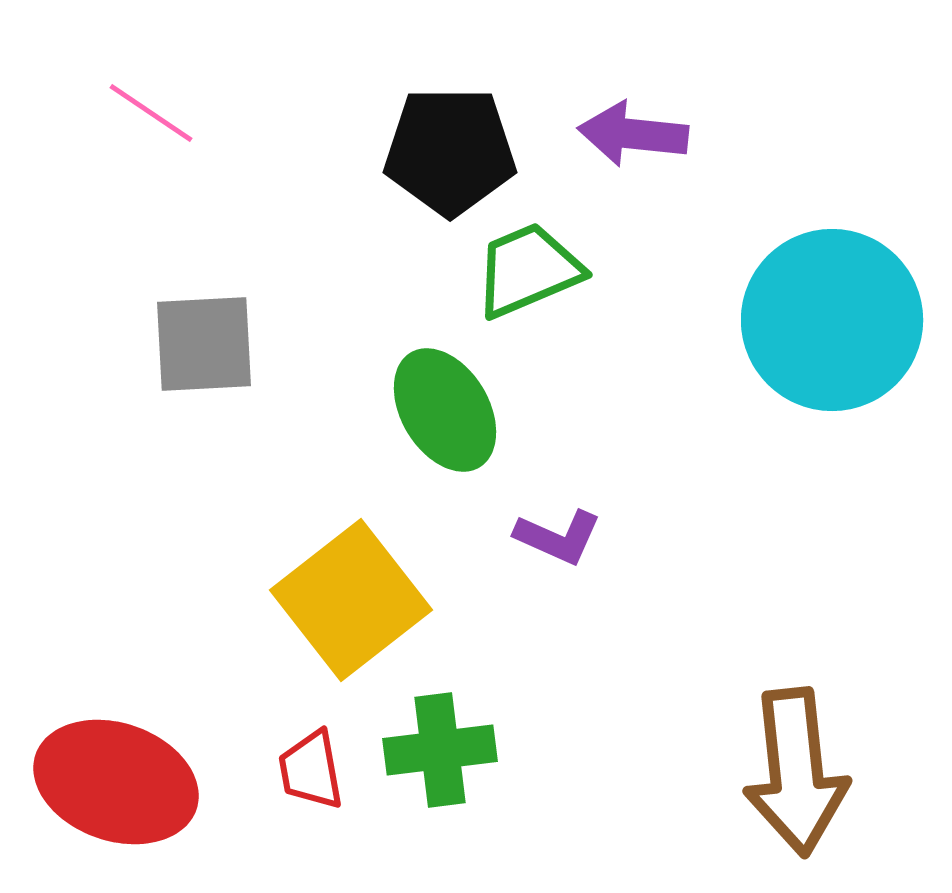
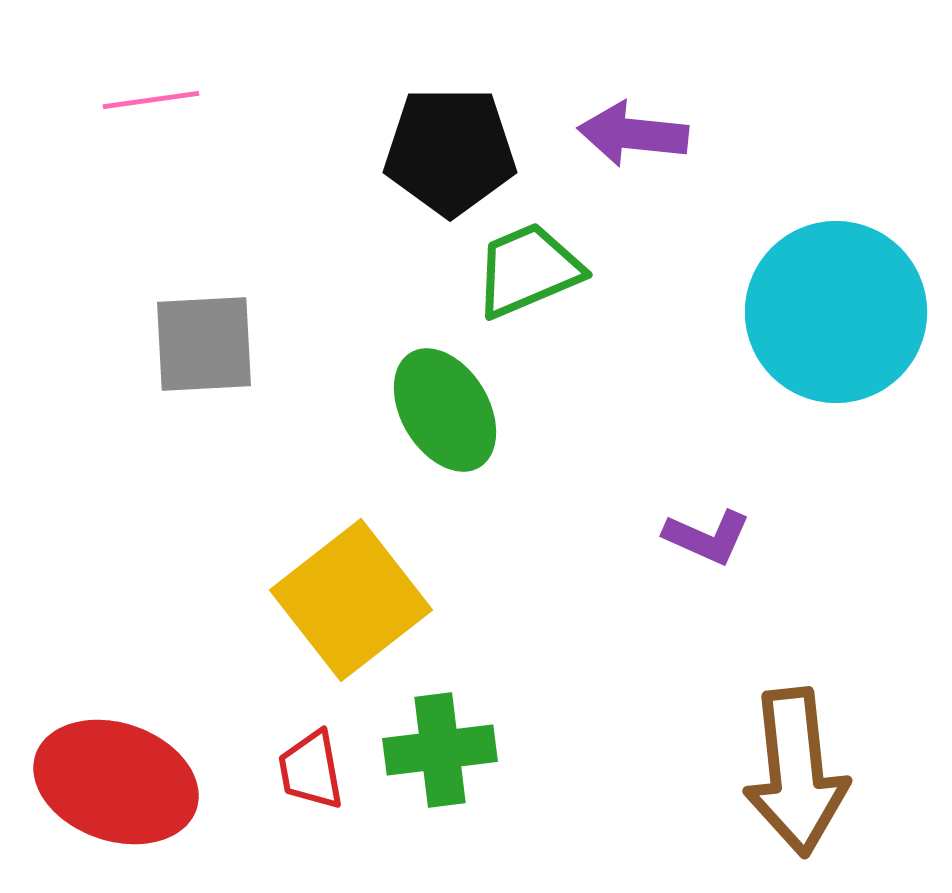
pink line: moved 13 px up; rotated 42 degrees counterclockwise
cyan circle: moved 4 px right, 8 px up
purple L-shape: moved 149 px right
